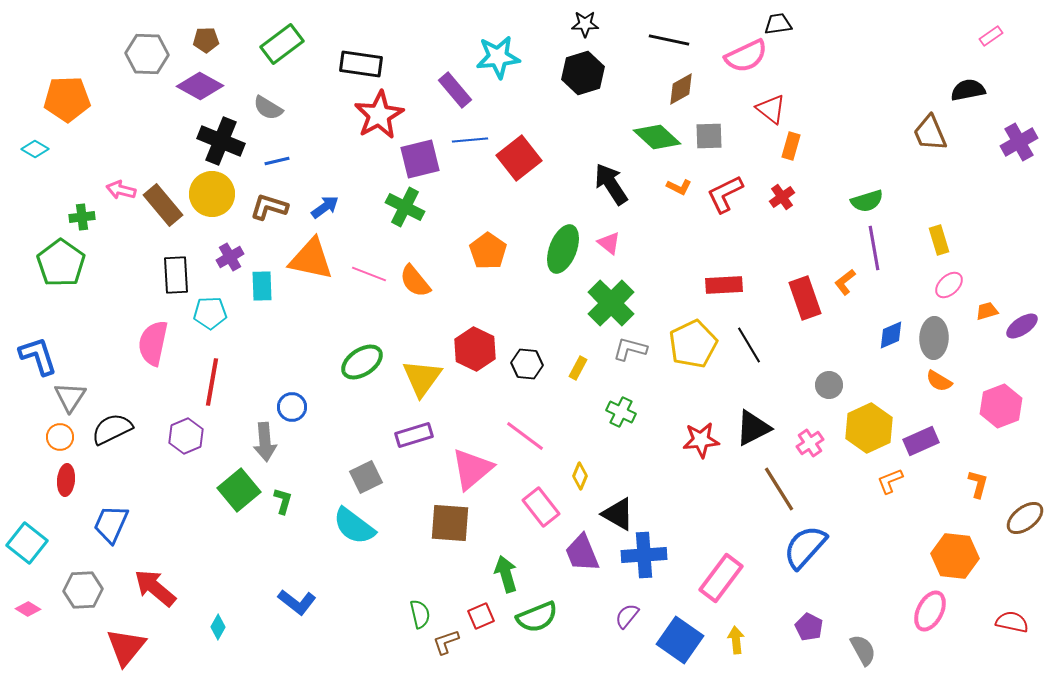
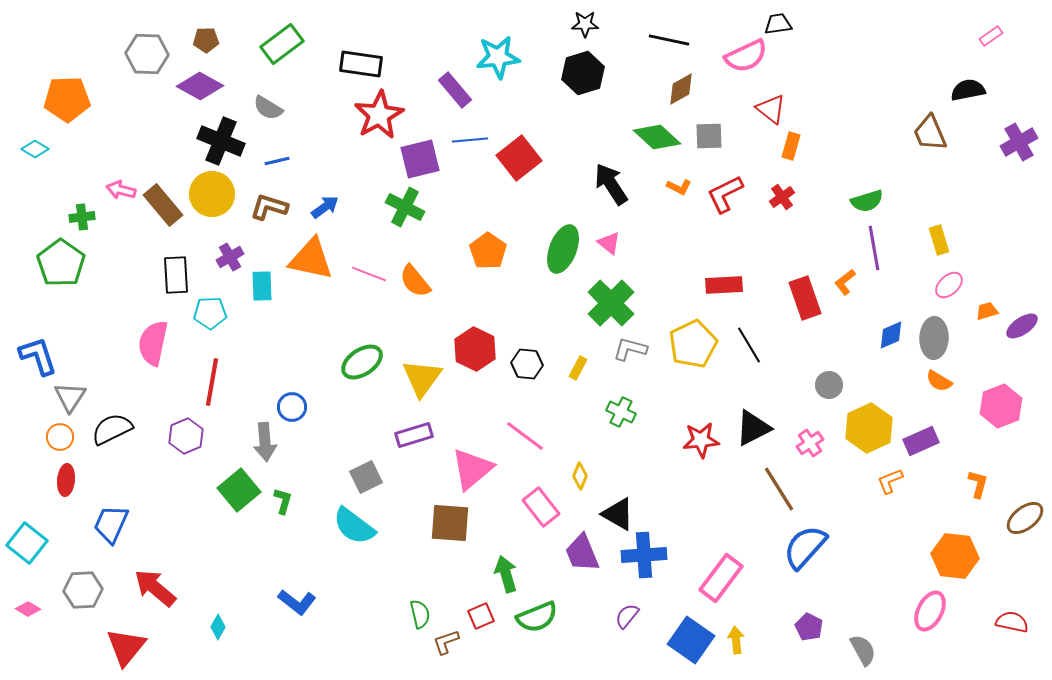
blue square at (680, 640): moved 11 px right
